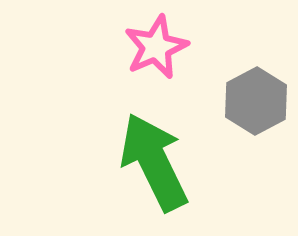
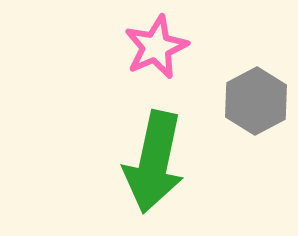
green arrow: rotated 142 degrees counterclockwise
